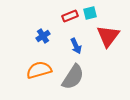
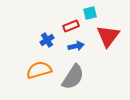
red rectangle: moved 1 px right, 10 px down
blue cross: moved 4 px right, 4 px down
blue arrow: rotated 77 degrees counterclockwise
